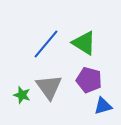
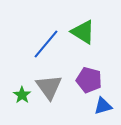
green triangle: moved 1 px left, 11 px up
green star: rotated 18 degrees clockwise
